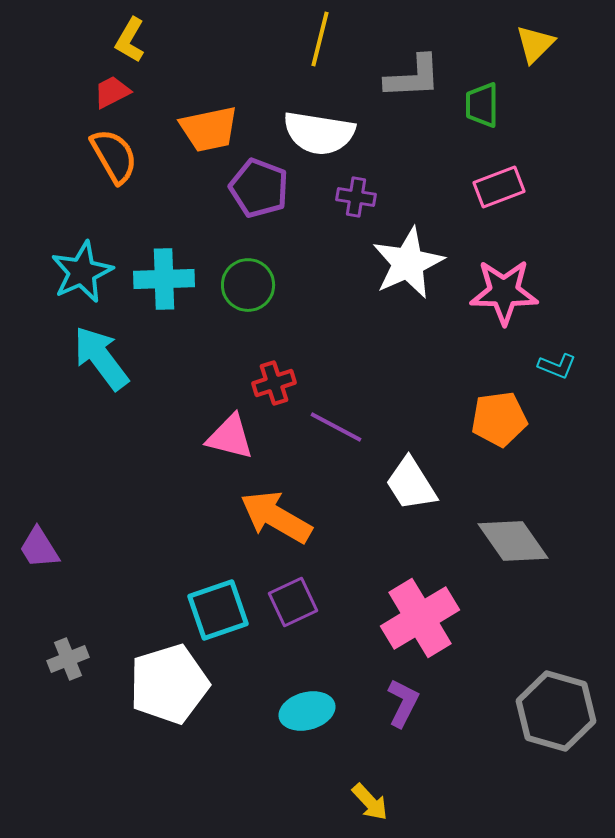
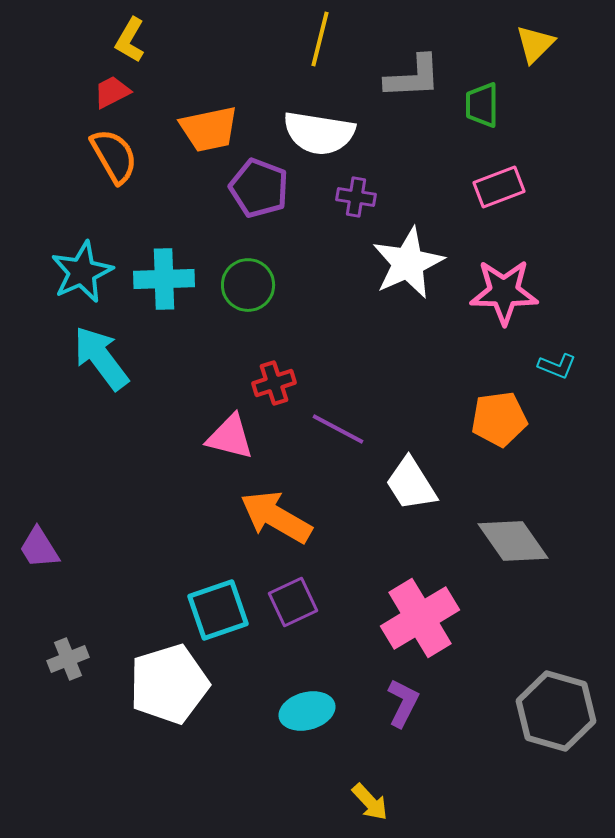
purple line: moved 2 px right, 2 px down
